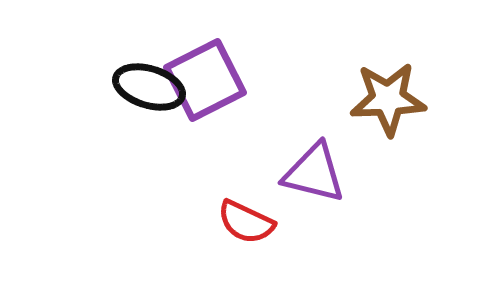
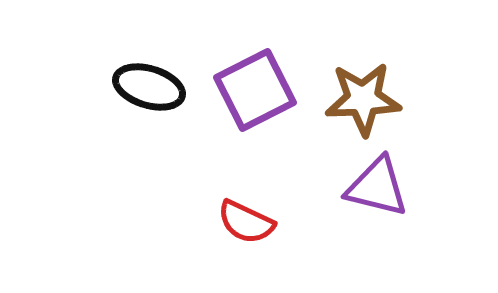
purple square: moved 50 px right, 10 px down
brown star: moved 25 px left
purple triangle: moved 63 px right, 14 px down
